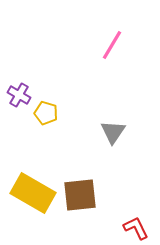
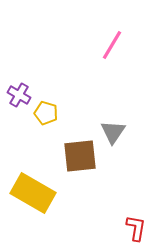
brown square: moved 39 px up
red L-shape: rotated 36 degrees clockwise
